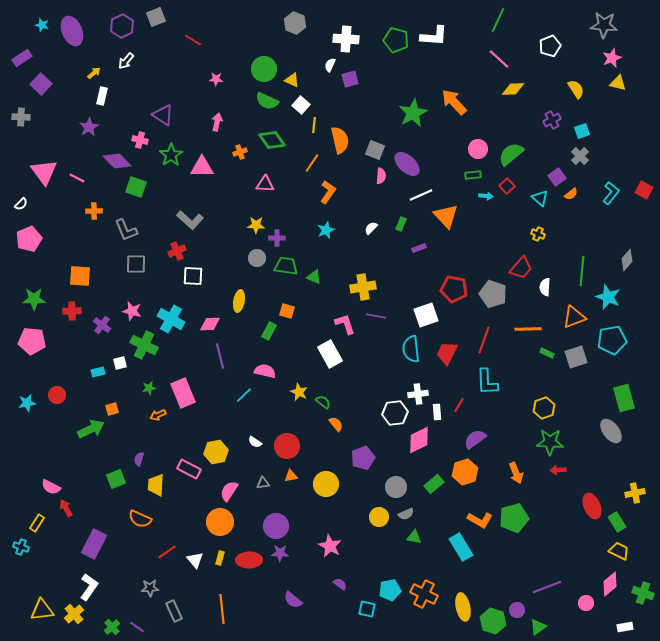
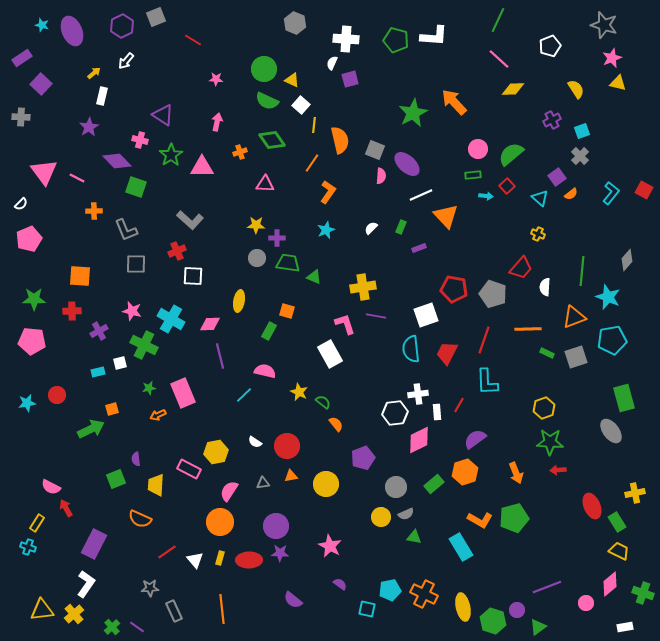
gray star at (604, 25): rotated 12 degrees clockwise
white semicircle at (330, 65): moved 2 px right, 2 px up
green rectangle at (401, 224): moved 3 px down
green trapezoid at (286, 266): moved 2 px right, 3 px up
purple cross at (102, 325): moved 3 px left, 6 px down; rotated 24 degrees clockwise
purple semicircle at (139, 459): moved 3 px left; rotated 24 degrees counterclockwise
yellow circle at (379, 517): moved 2 px right
cyan cross at (21, 547): moved 7 px right
white L-shape at (89, 587): moved 3 px left, 3 px up
